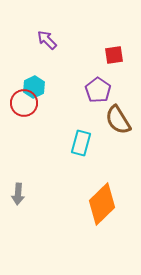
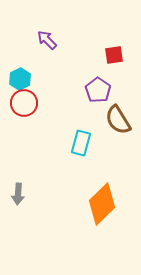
cyan hexagon: moved 14 px left, 8 px up
